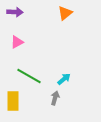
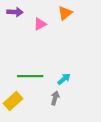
pink triangle: moved 23 px right, 18 px up
green line: moved 1 px right; rotated 30 degrees counterclockwise
yellow rectangle: rotated 48 degrees clockwise
